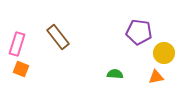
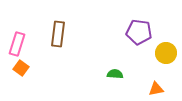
brown rectangle: moved 3 px up; rotated 45 degrees clockwise
yellow circle: moved 2 px right
orange square: moved 1 px up; rotated 14 degrees clockwise
orange triangle: moved 12 px down
